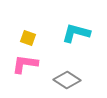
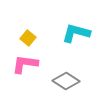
yellow square: rotated 21 degrees clockwise
gray diamond: moved 1 px left, 1 px down
